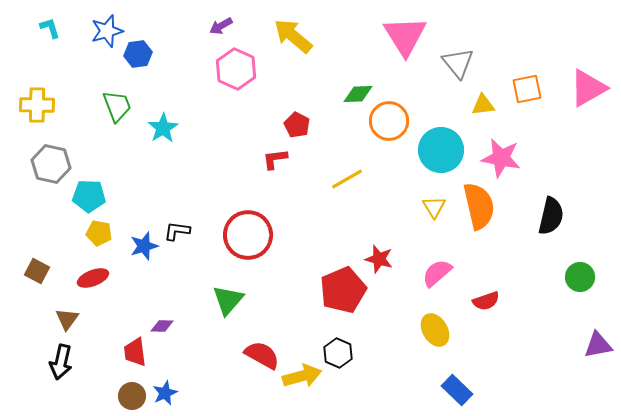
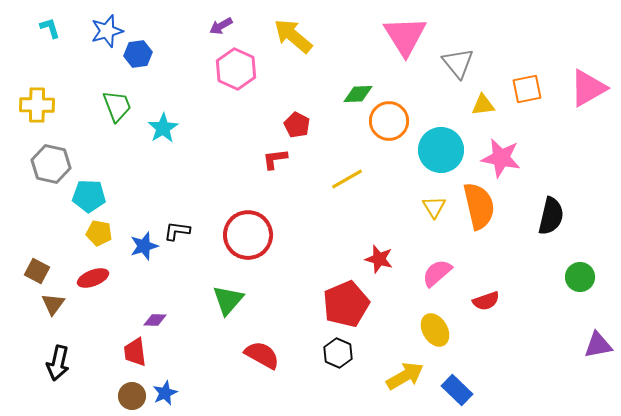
red pentagon at (343, 290): moved 3 px right, 14 px down
brown triangle at (67, 319): moved 14 px left, 15 px up
purple diamond at (162, 326): moved 7 px left, 6 px up
black arrow at (61, 362): moved 3 px left, 1 px down
yellow arrow at (302, 376): moved 103 px right; rotated 15 degrees counterclockwise
